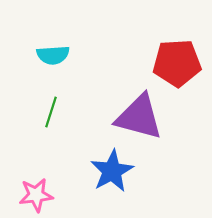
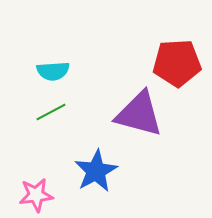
cyan semicircle: moved 16 px down
green line: rotated 44 degrees clockwise
purple triangle: moved 3 px up
blue star: moved 16 px left
